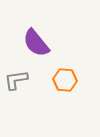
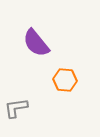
gray L-shape: moved 28 px down
